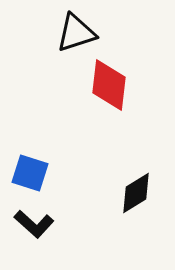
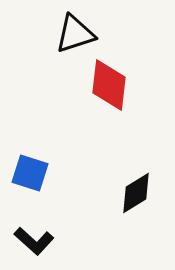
black triangle: moved 1 px left, 1 px down
black L-shape: moved 17 px down
